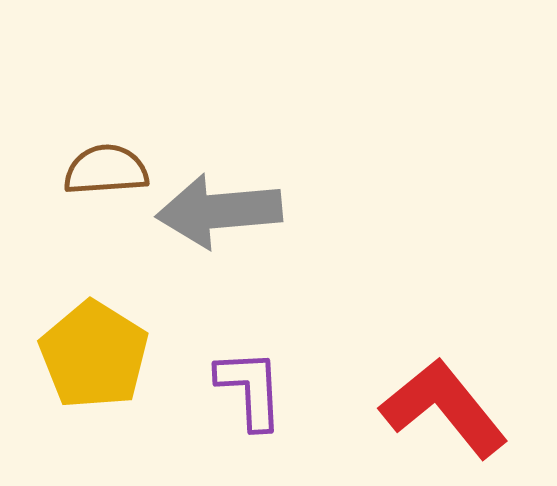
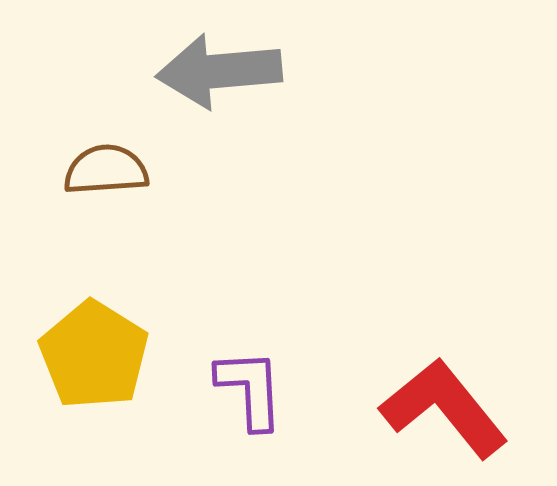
gray arrow: moved 140 px up
